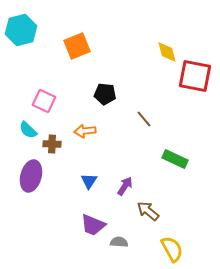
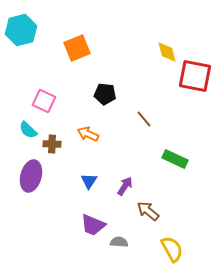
orange square: moved 2 px down
orange arrow: moved 3 px right, 3 px down; rotated 30 degrees clockwise
